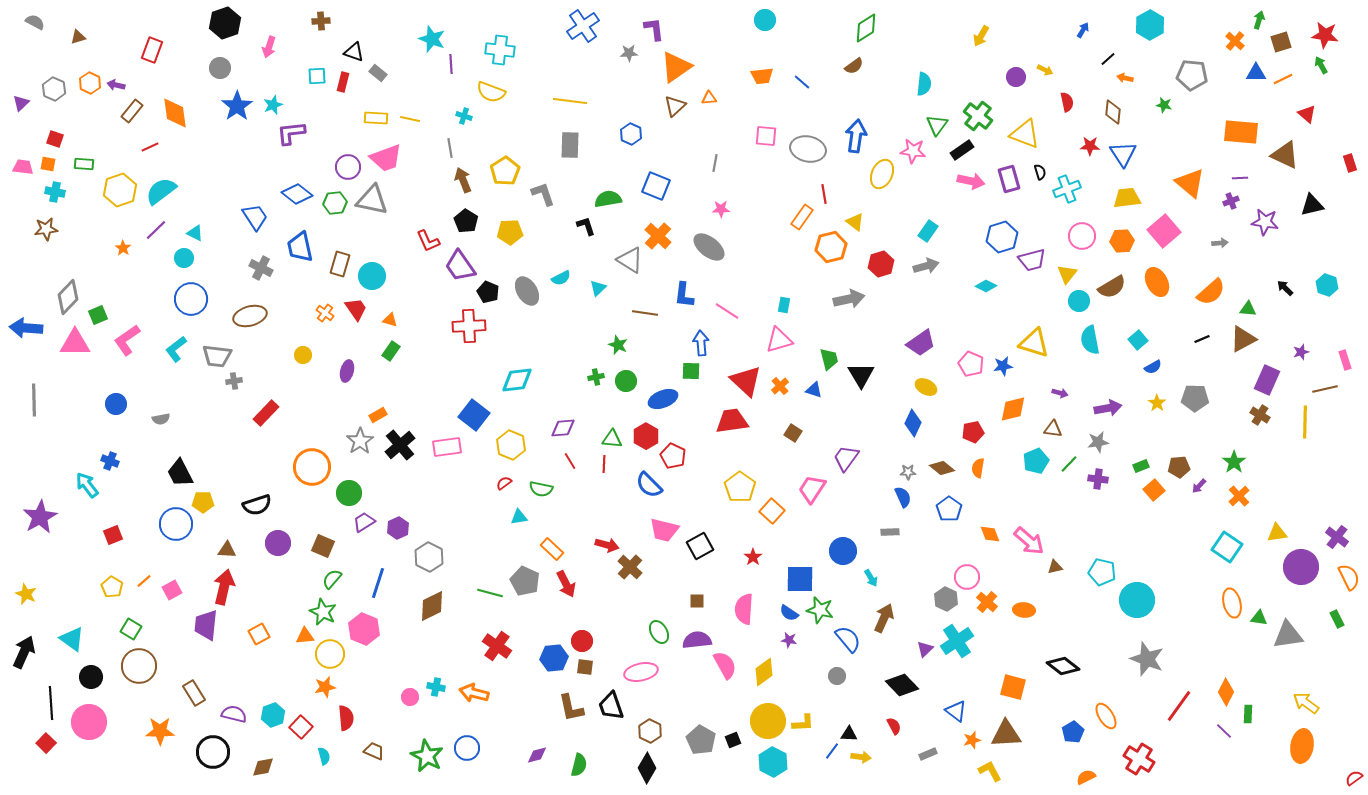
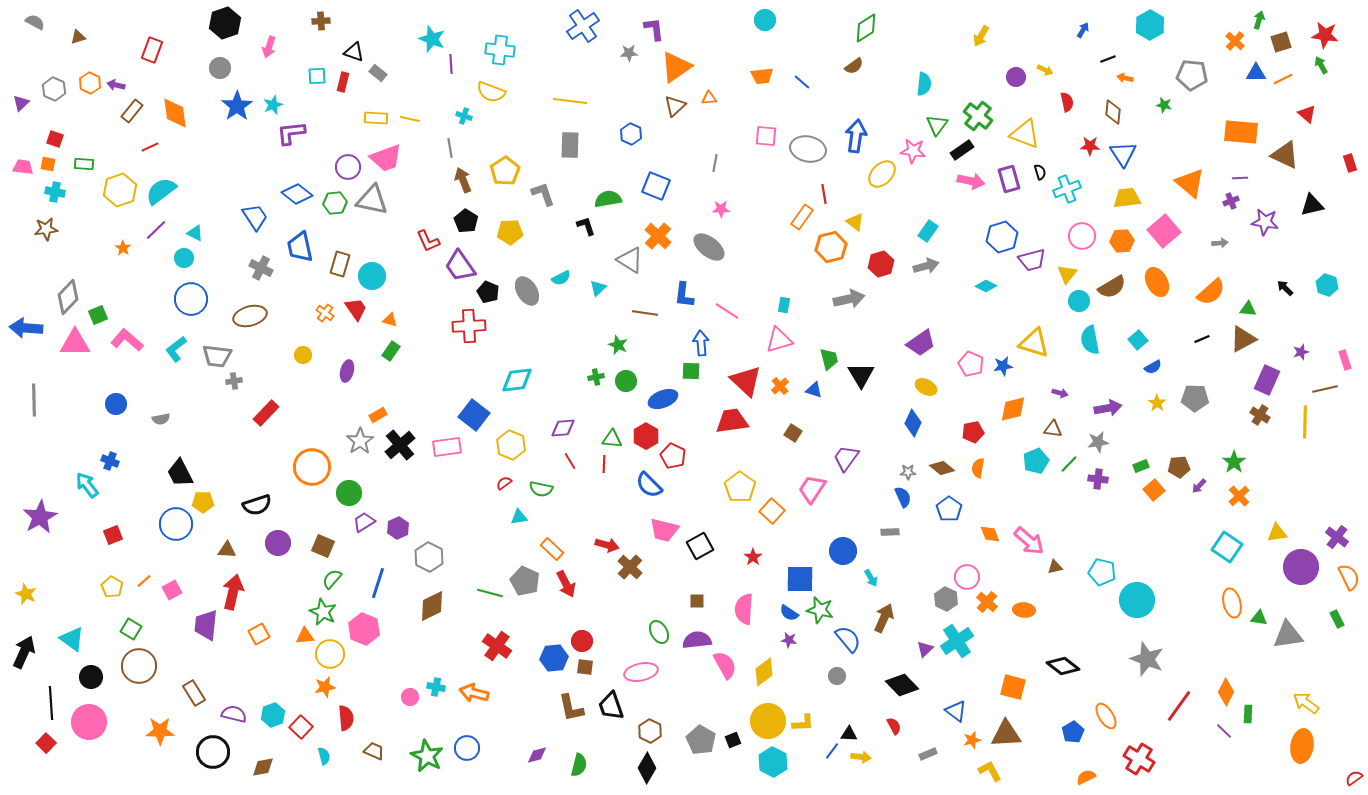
black line at (1108, 59): rotated 21 degrees clockwise
yellow ellipse at (882, 174): rotated 20 degrees clockwise
pink L-shape at (127, 340): rotated 76 degrees clockwise
red arrow at (224, 587): moved 9 px right, 5 px down
